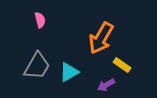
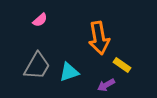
pink semicircle: rotated 63 degrees clockwise
orange arrow: moved 2 px left; rotated 40 degrees counterclockwise
cyan triangle: rotated 10 degrees clockwise
